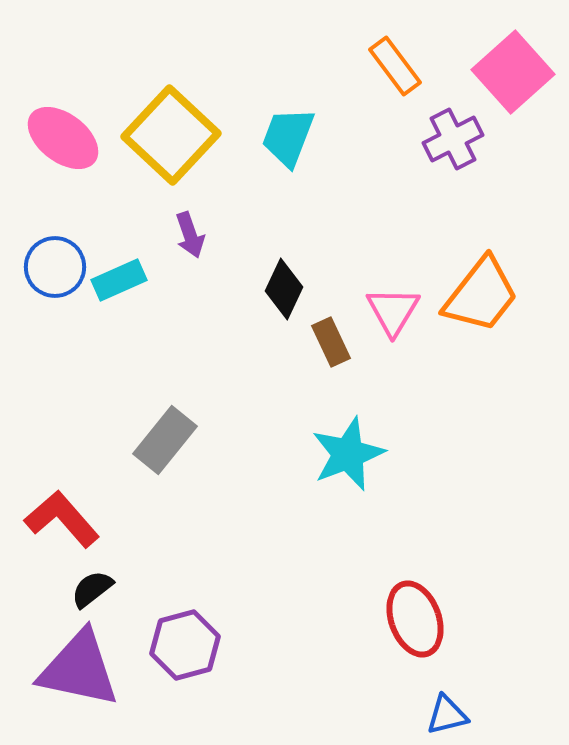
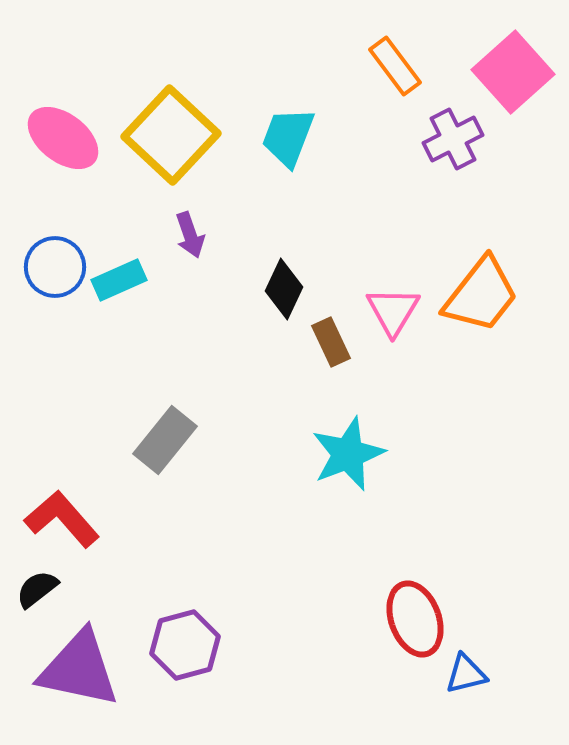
black semicircle: moved 55 px left
blue triangle: moved 19 px right, 41 px up
